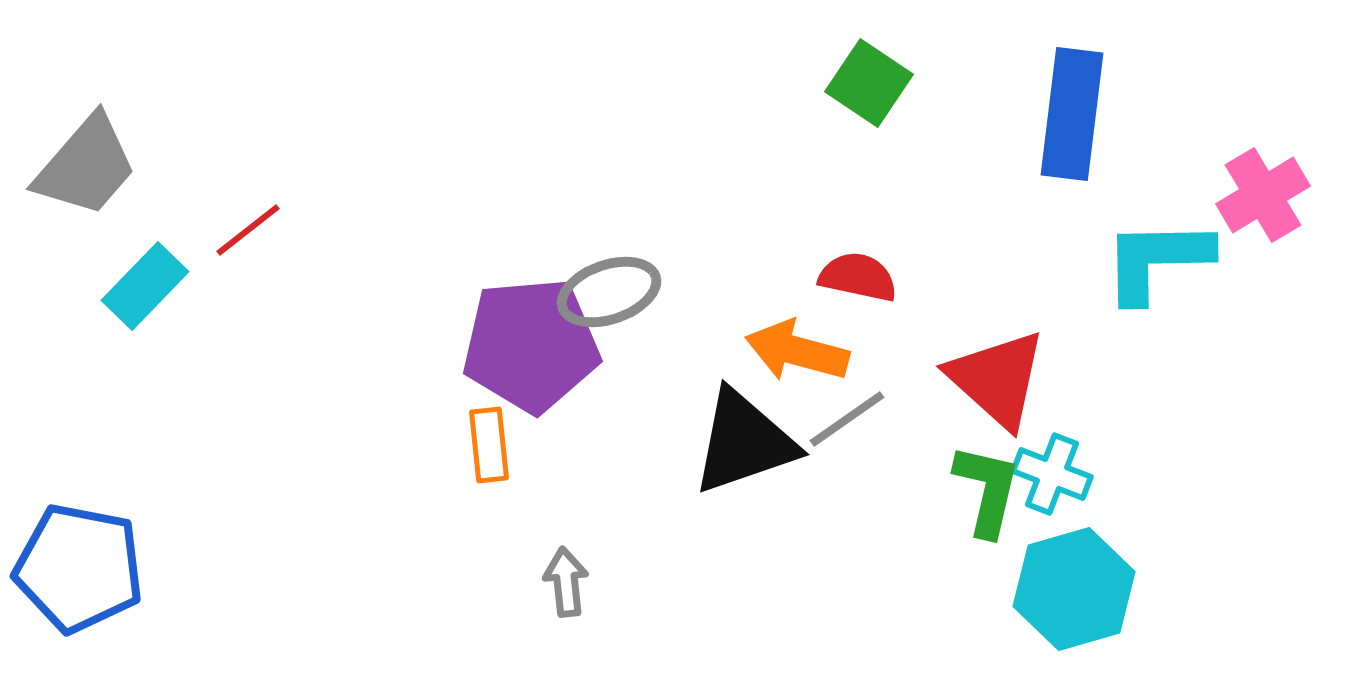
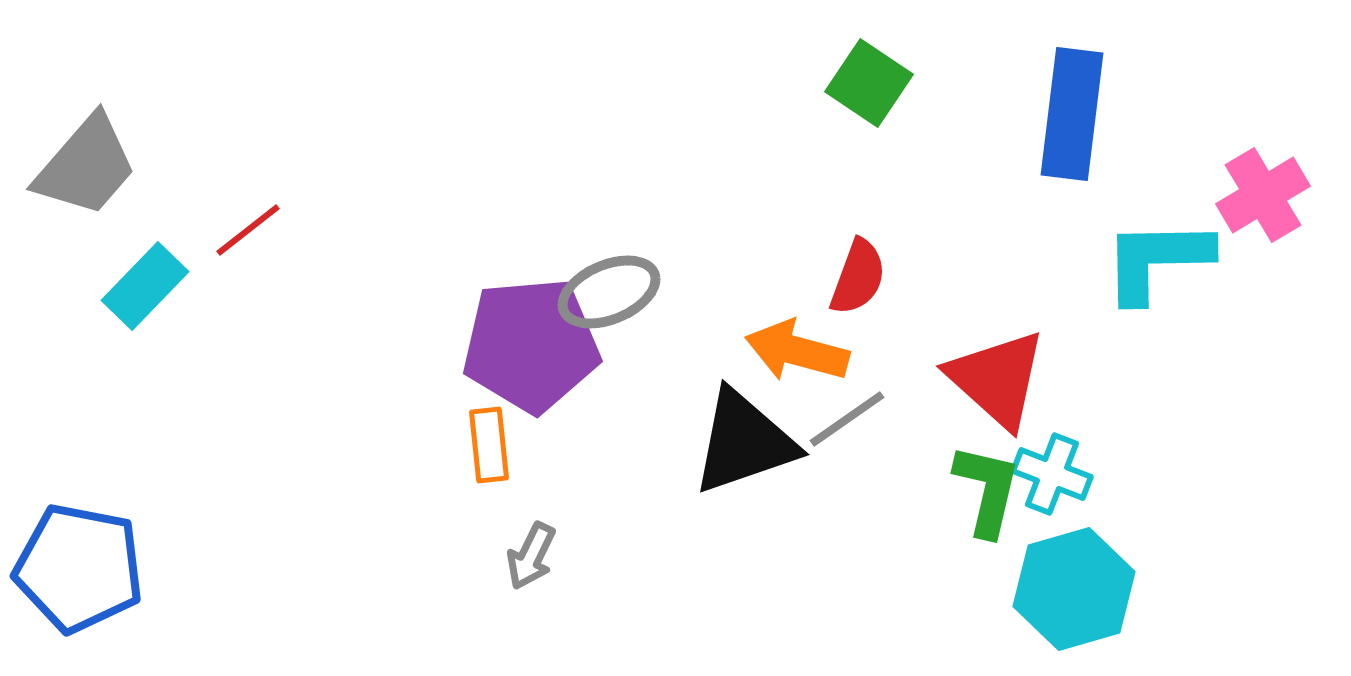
red semicircle: rotated 98 degrees clockwise
gray ellipse: rotated 4 degrees counterclockwise
gray arrow: moved 35 px left, 26 px up; rotated 148 degrees counterclockwise
